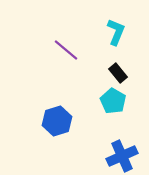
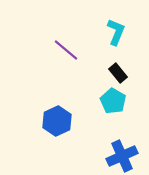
blue hexagon: rotated 8 degrees counterclockwise
